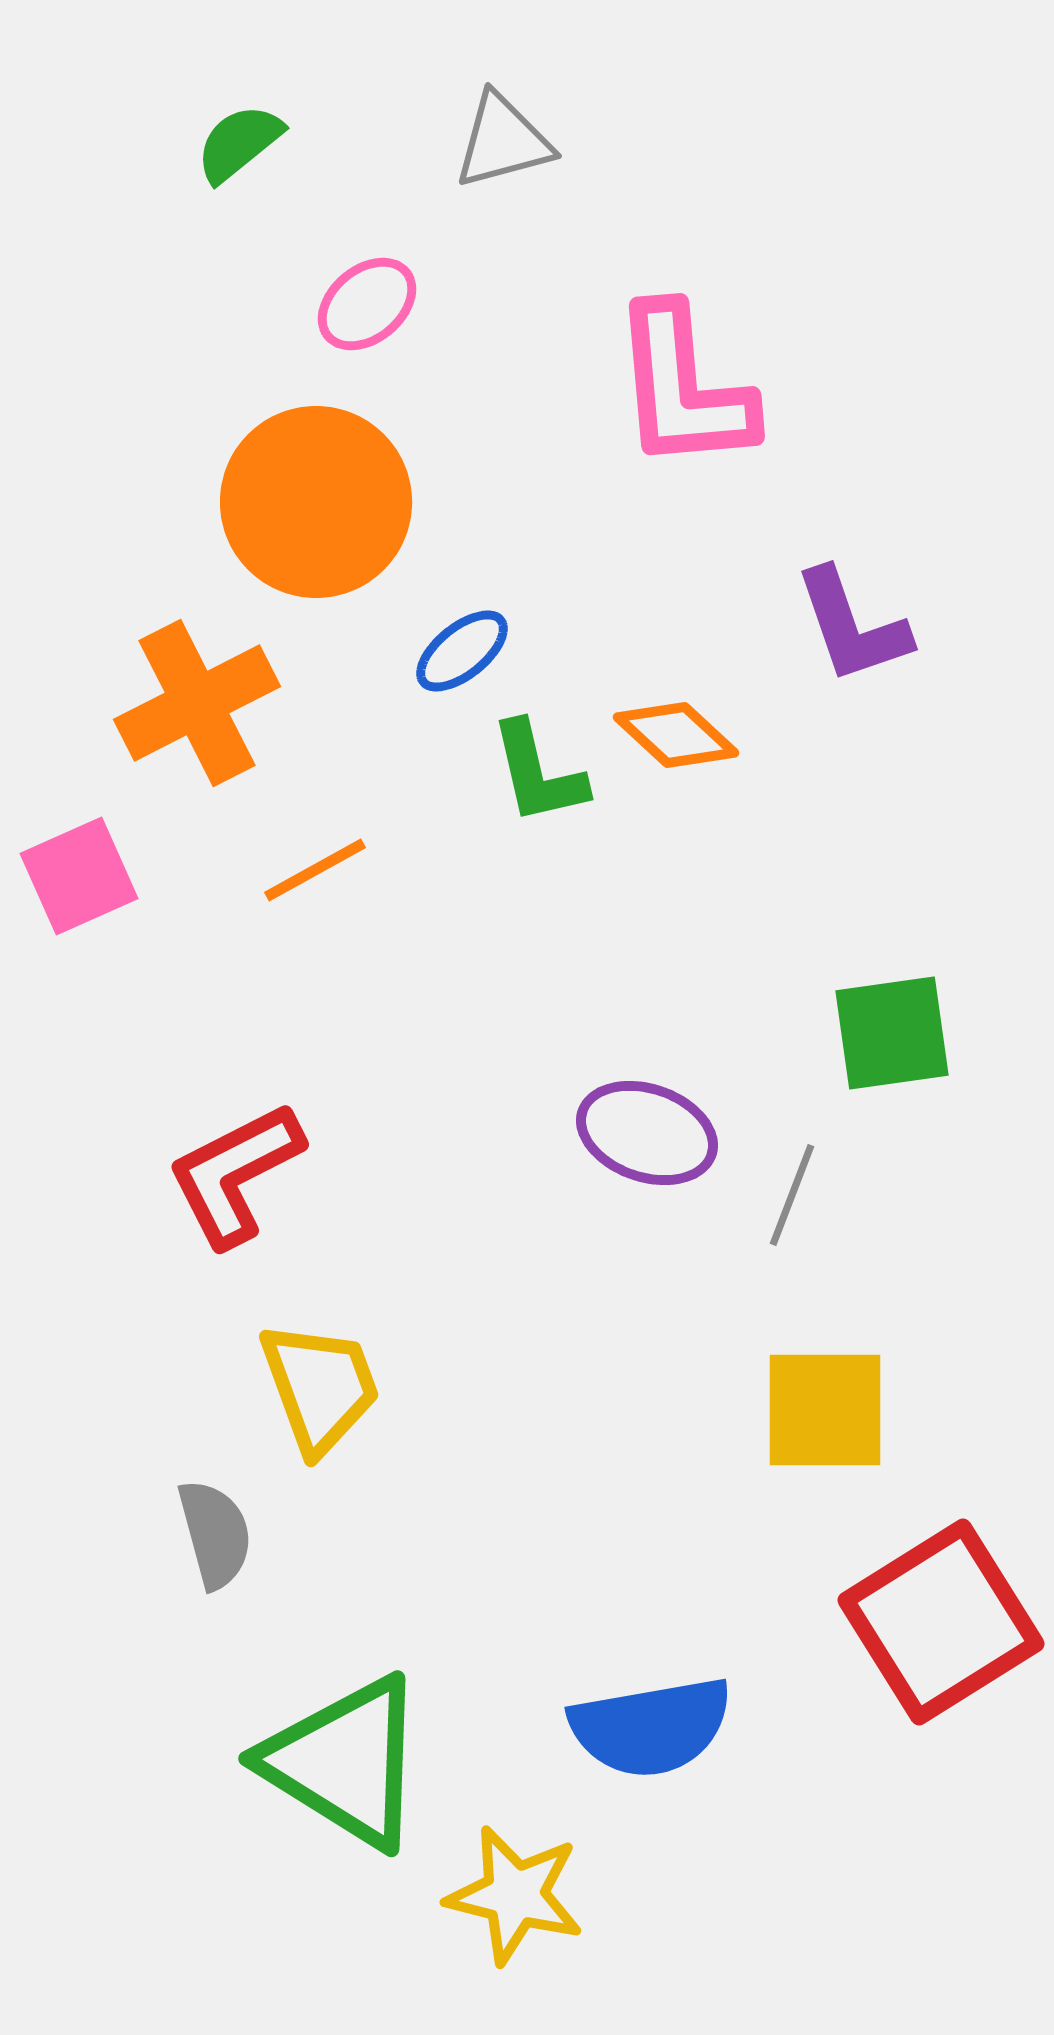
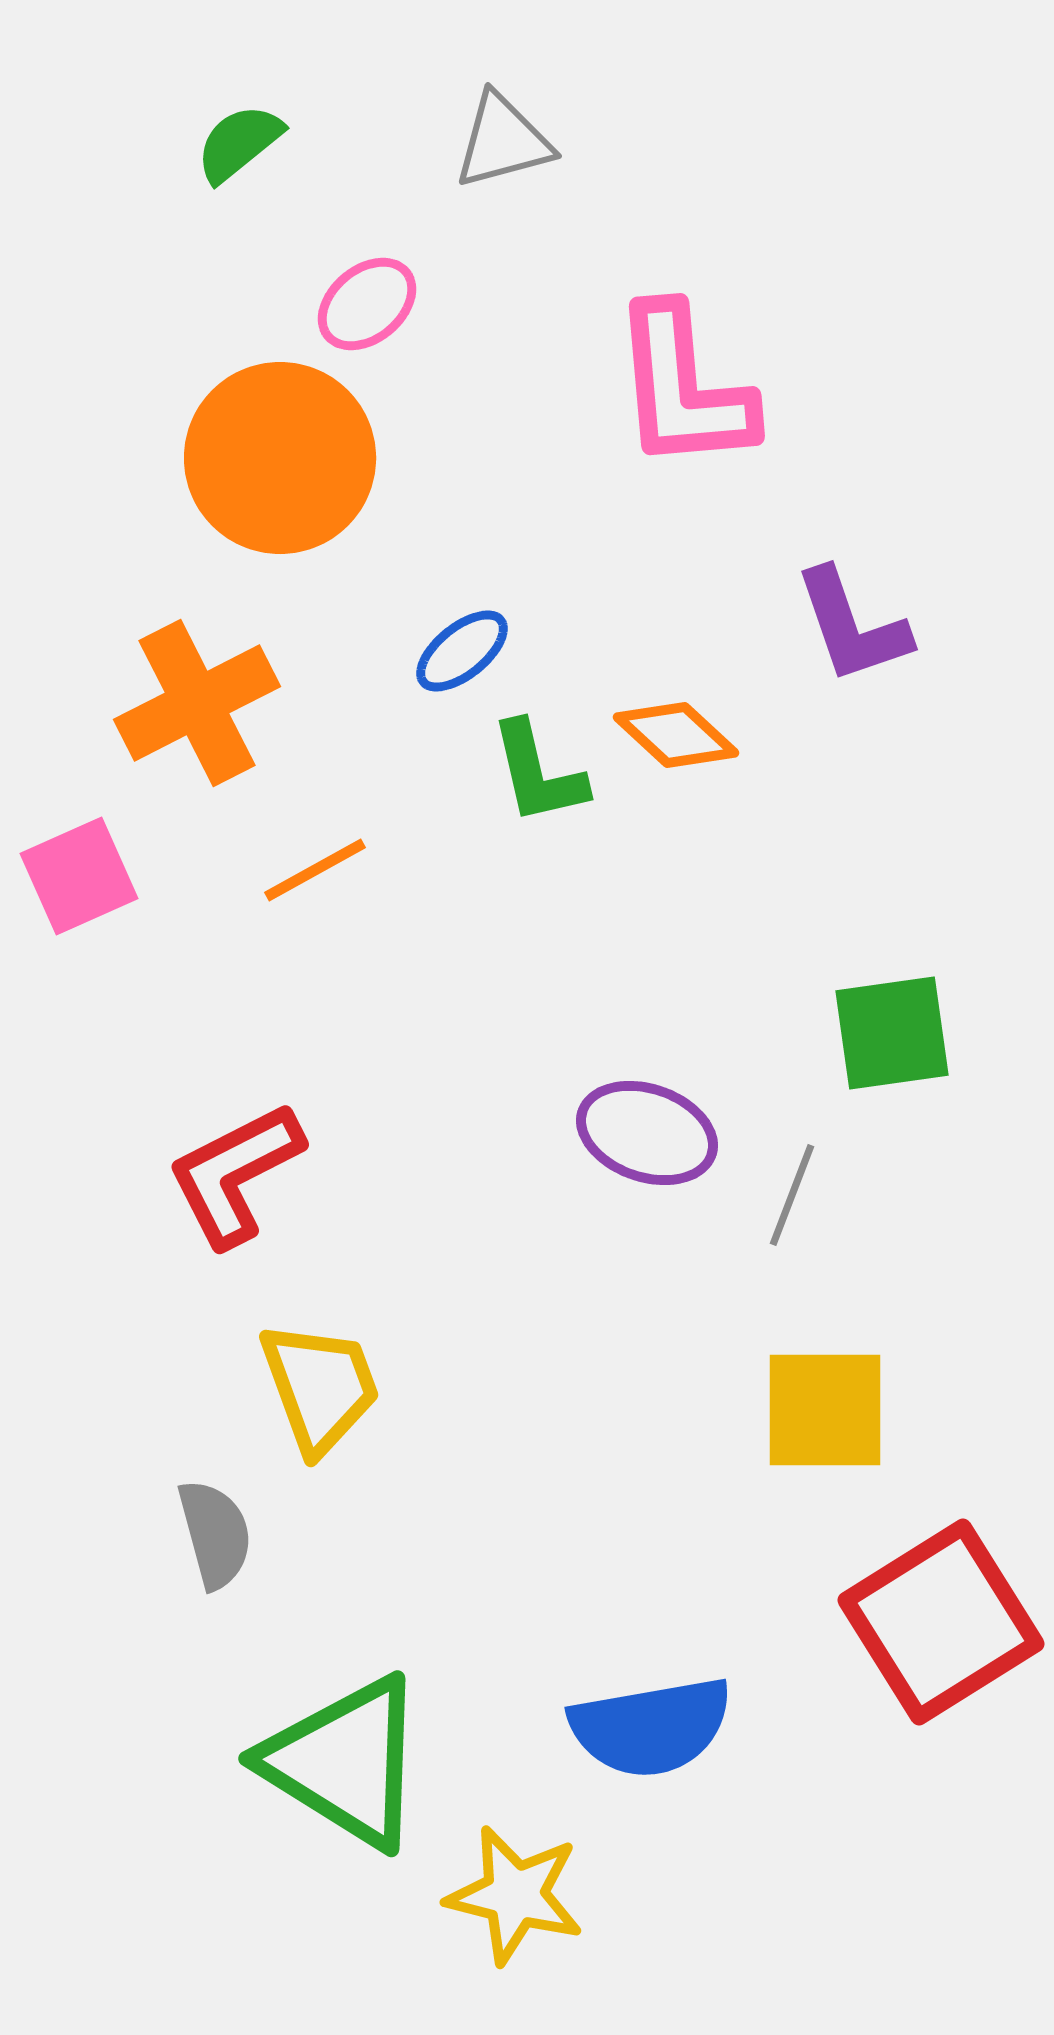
orange circle: moved 36 px left, 44 px up
